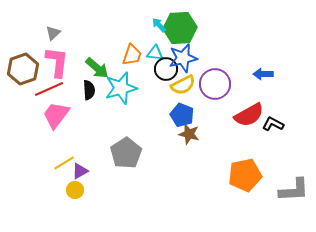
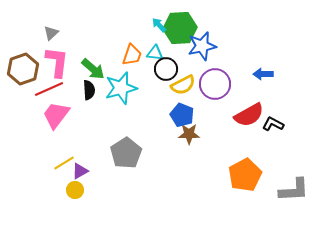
gray triangle: moved 2 px left
blue star: moved 19 px right, 12 px up
green arrow: moved 4 px left, 1 px down
brown star: rotated 15 degrees counterclockwise
orange pentagon: rotated 16 degrees counterclockwise
